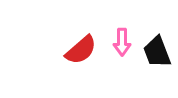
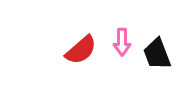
black trapezoid: moved 2 px down
